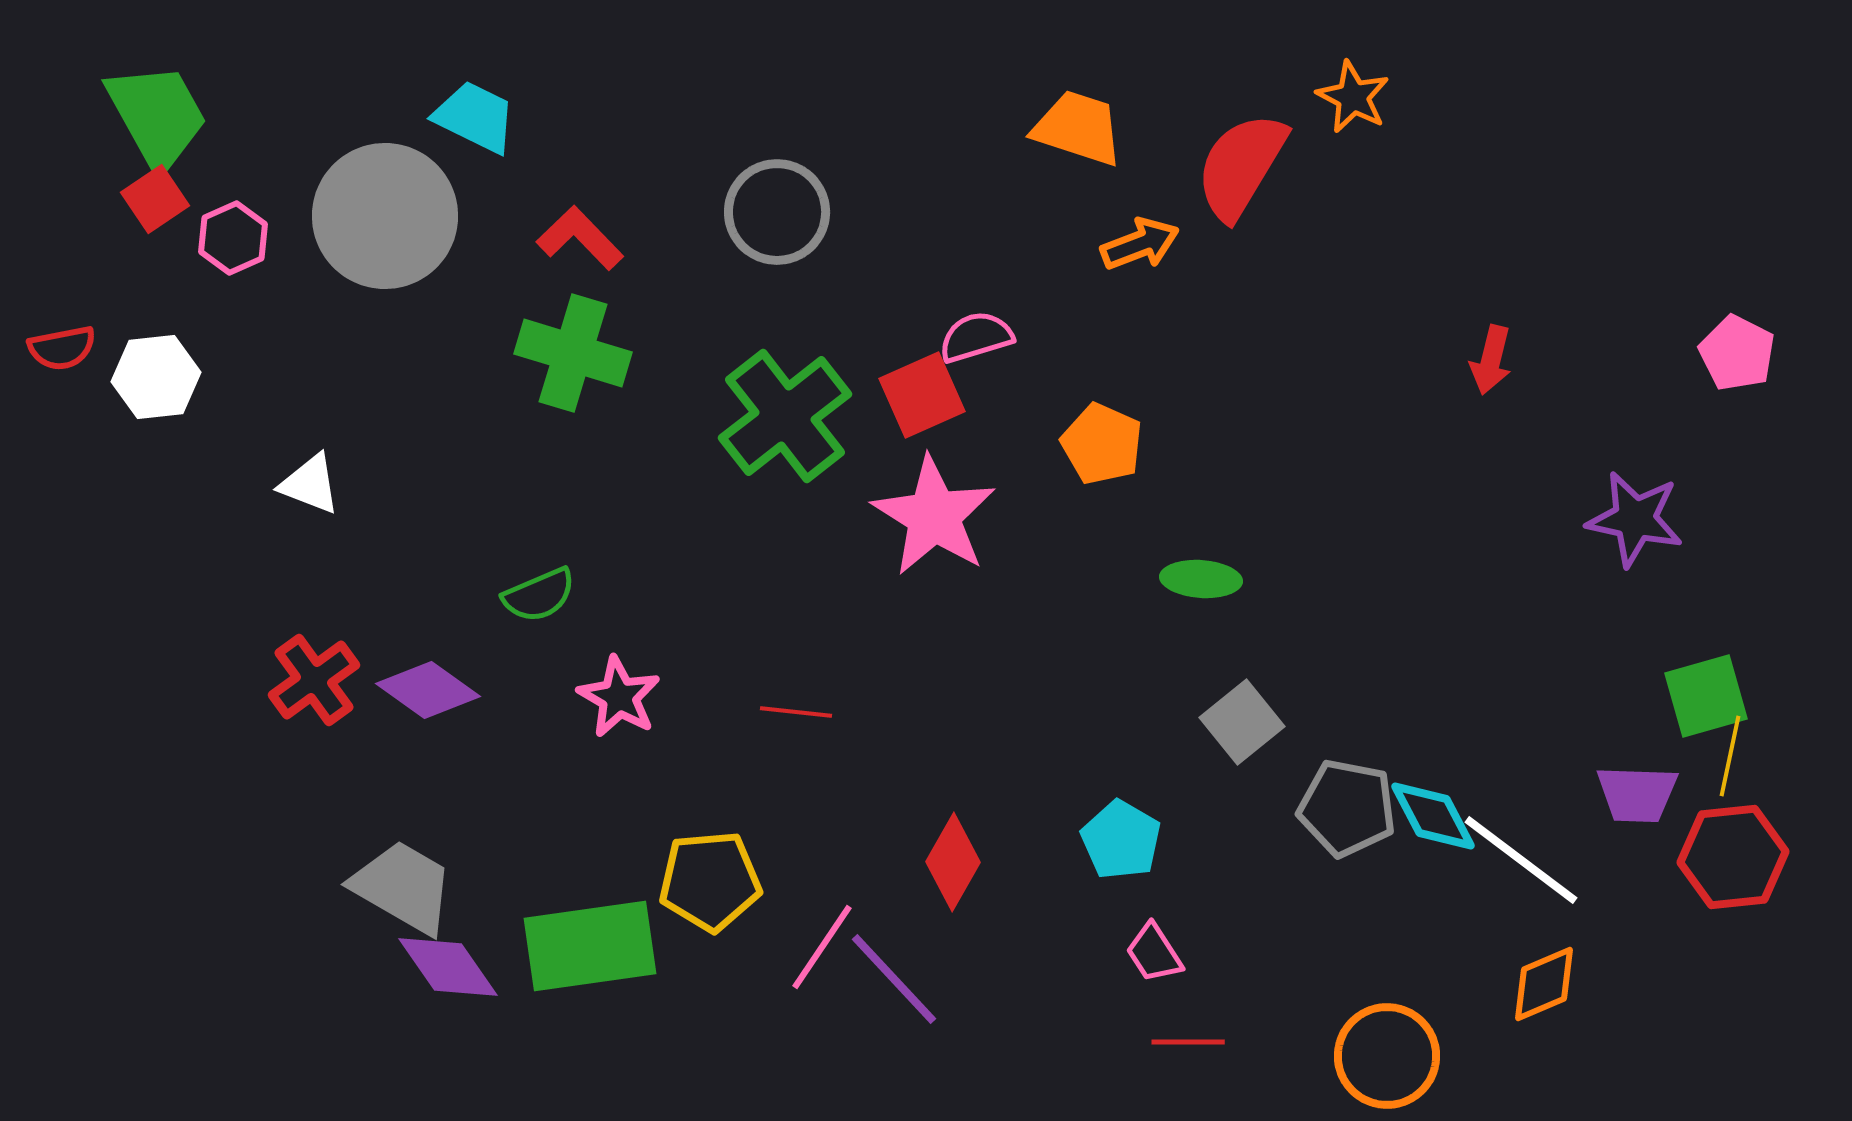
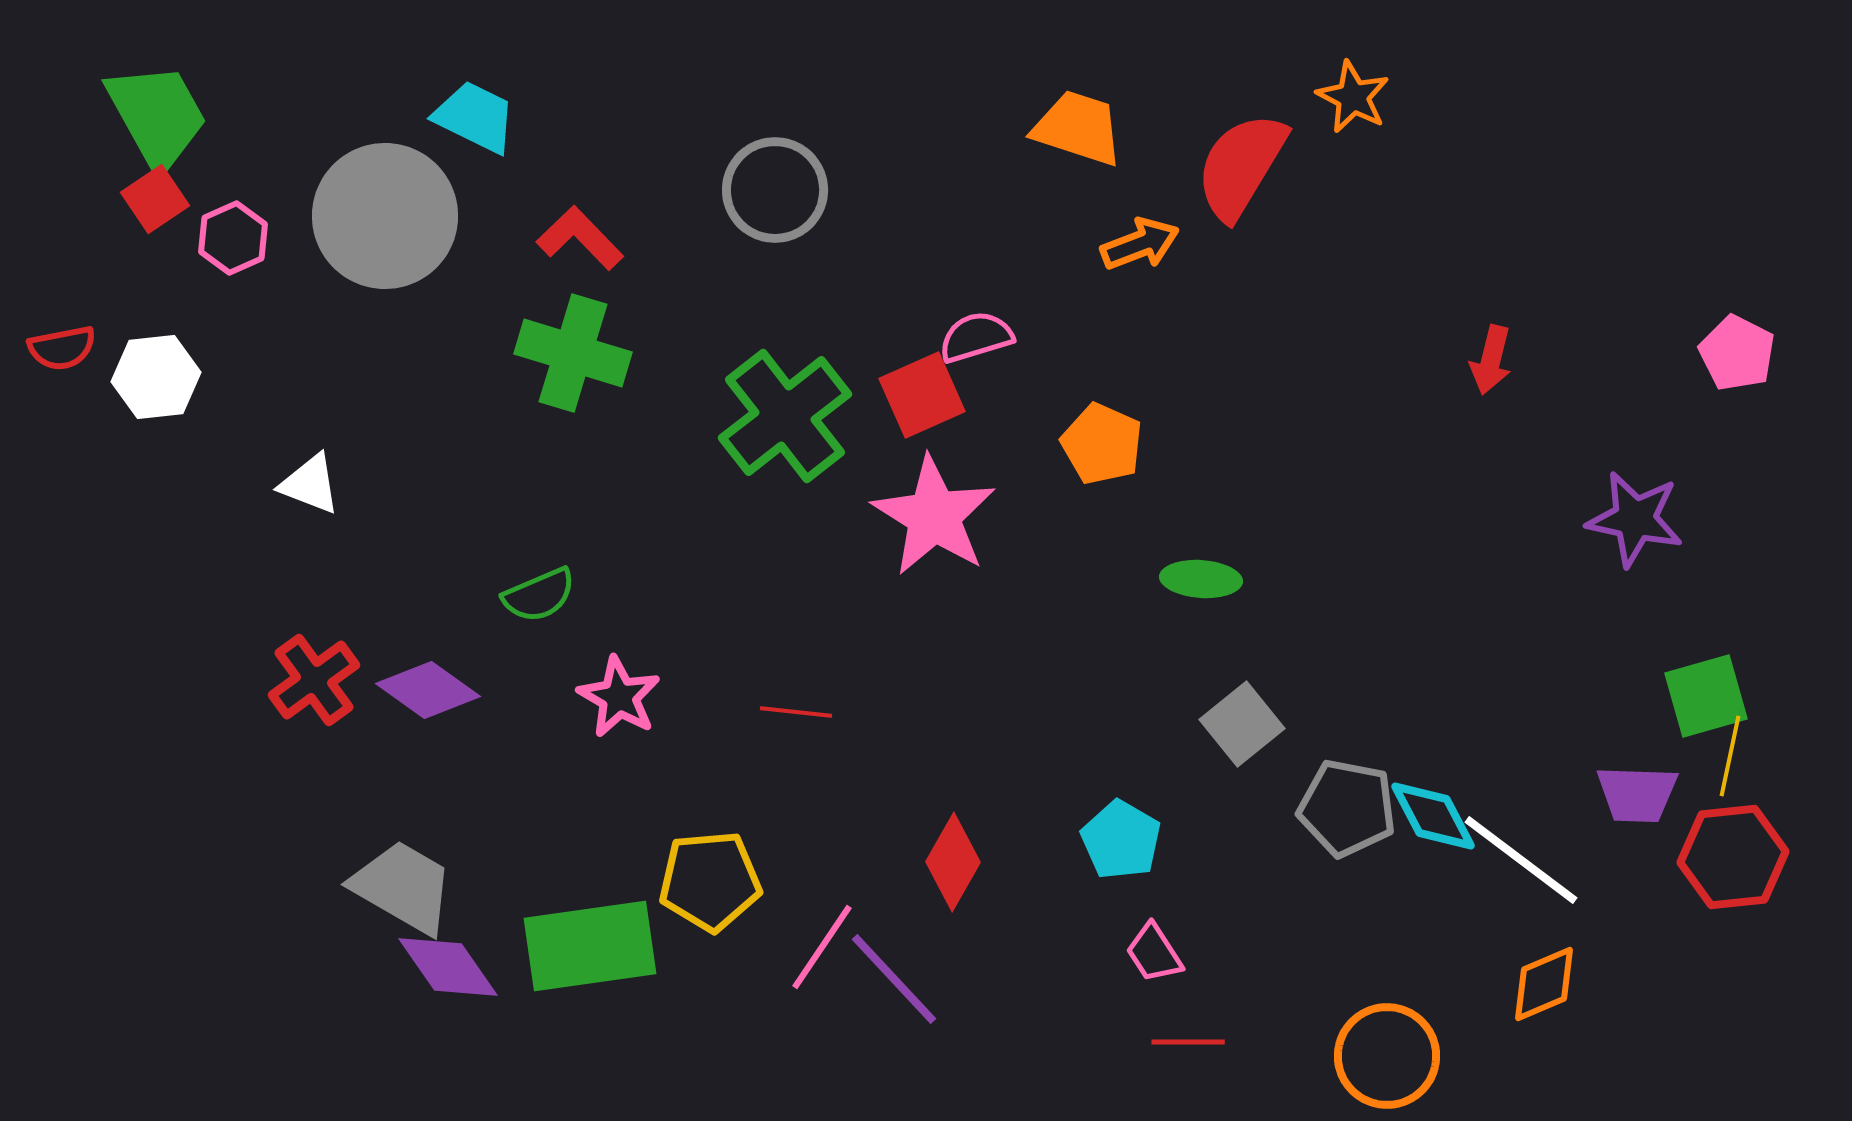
gray circle at (777, 212): moved 2 px left, 22 px up
gray square at (1242, 722): moved 2 px down
